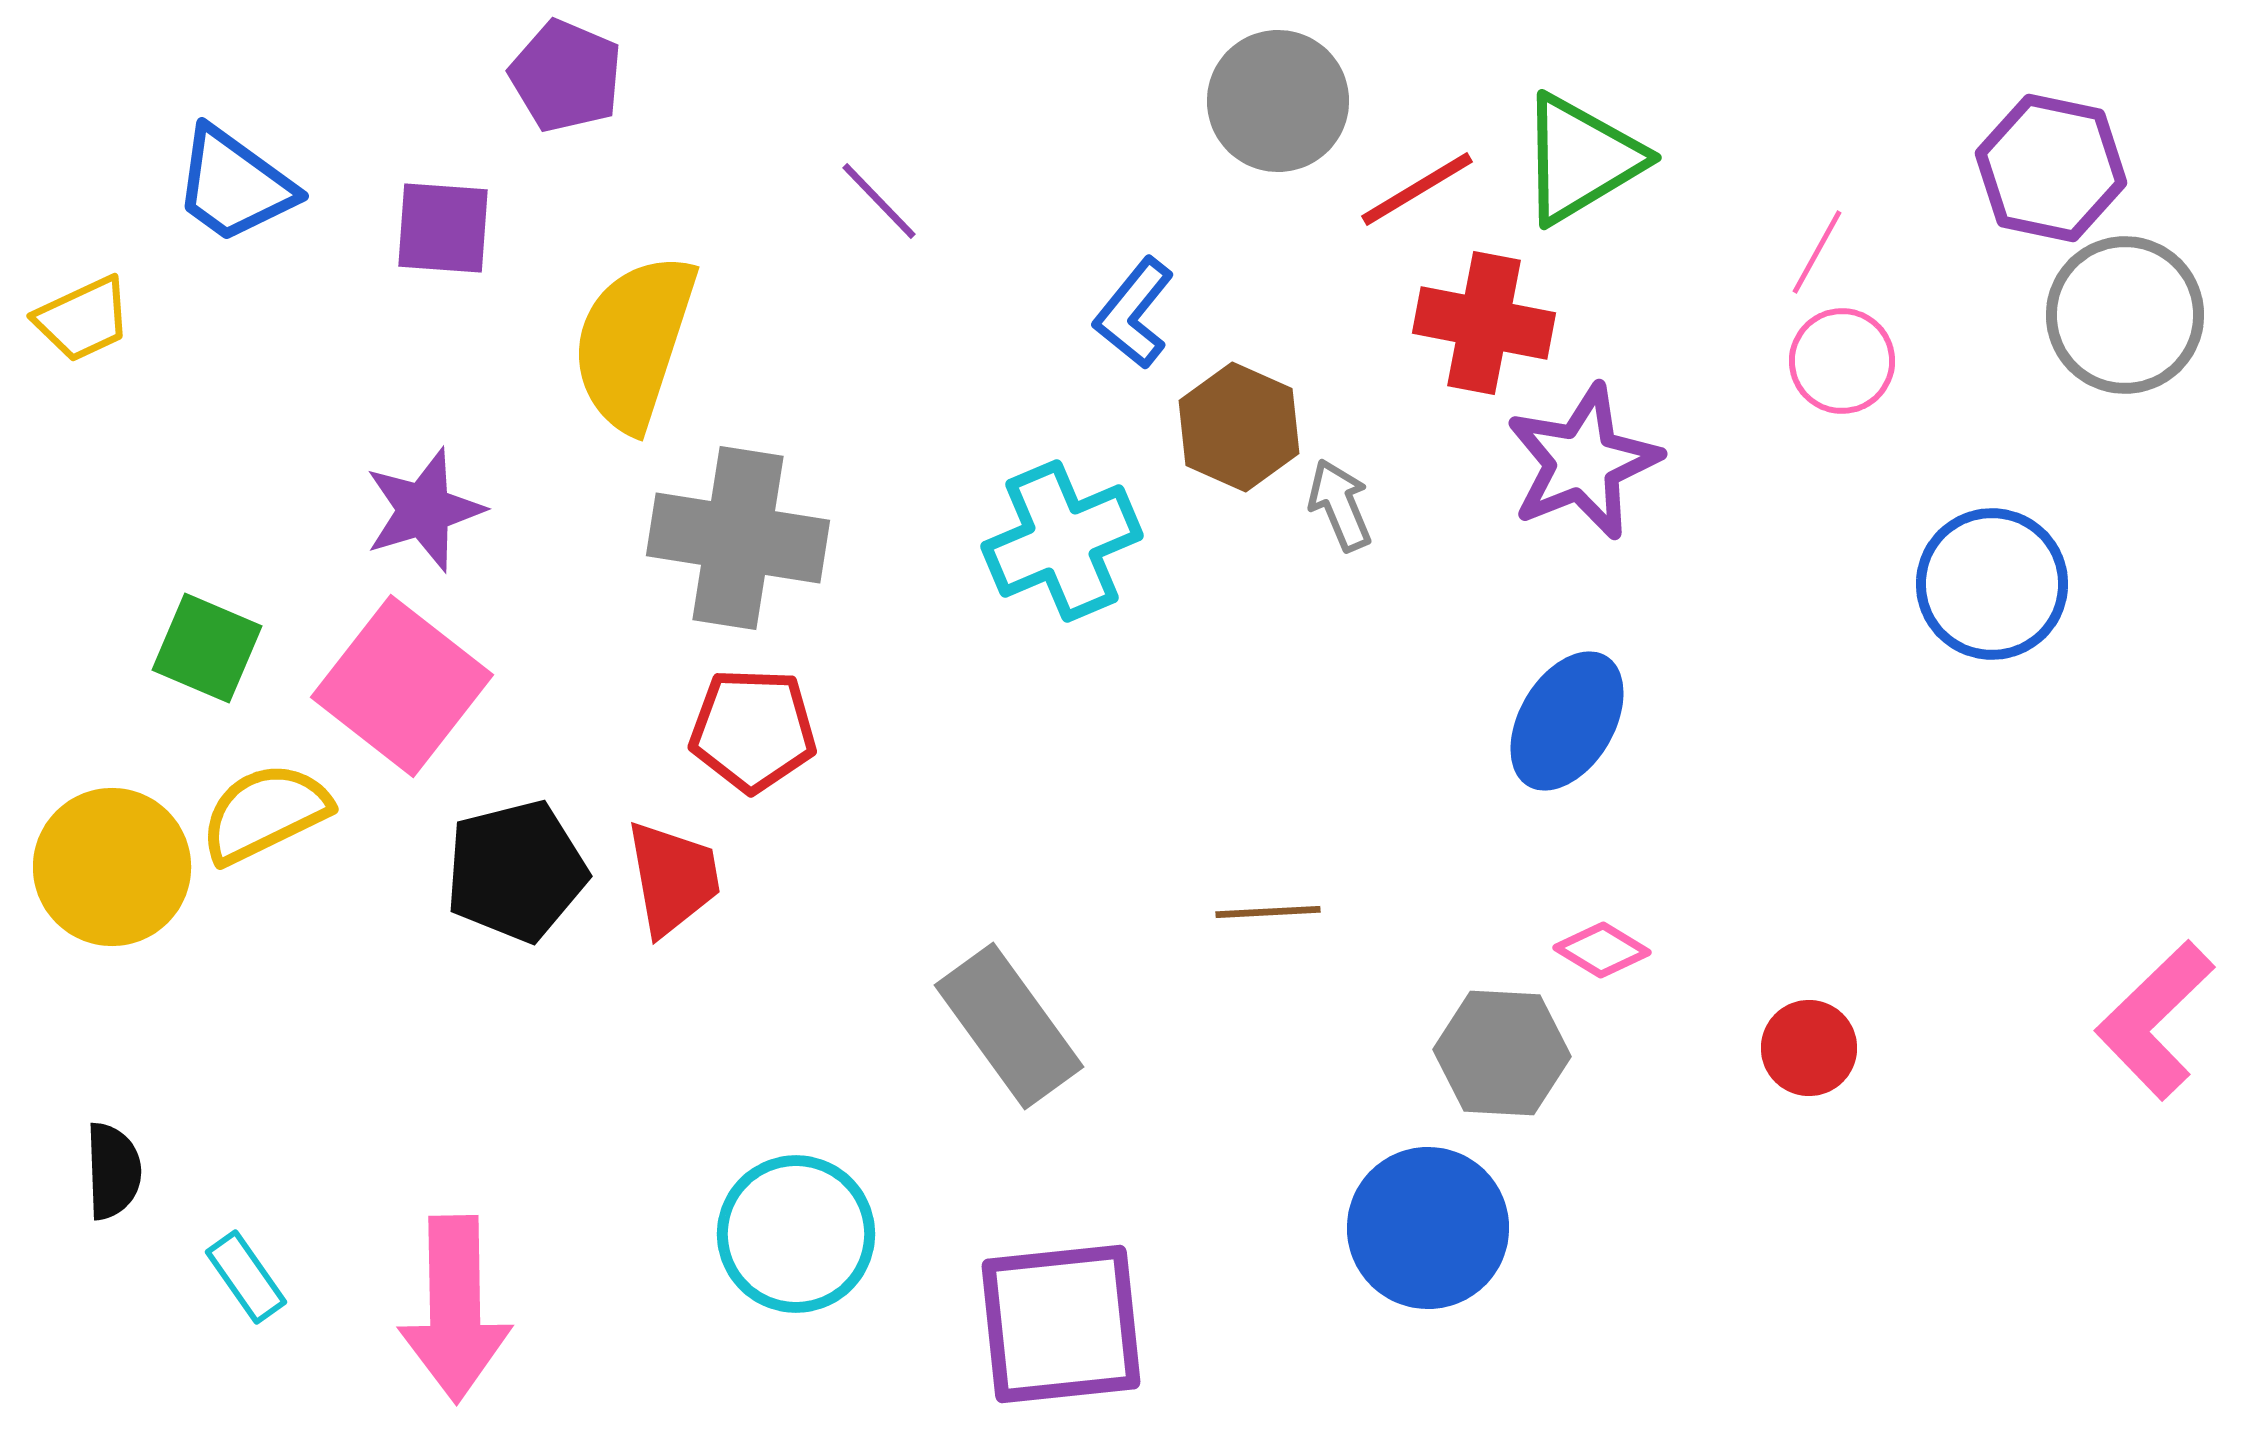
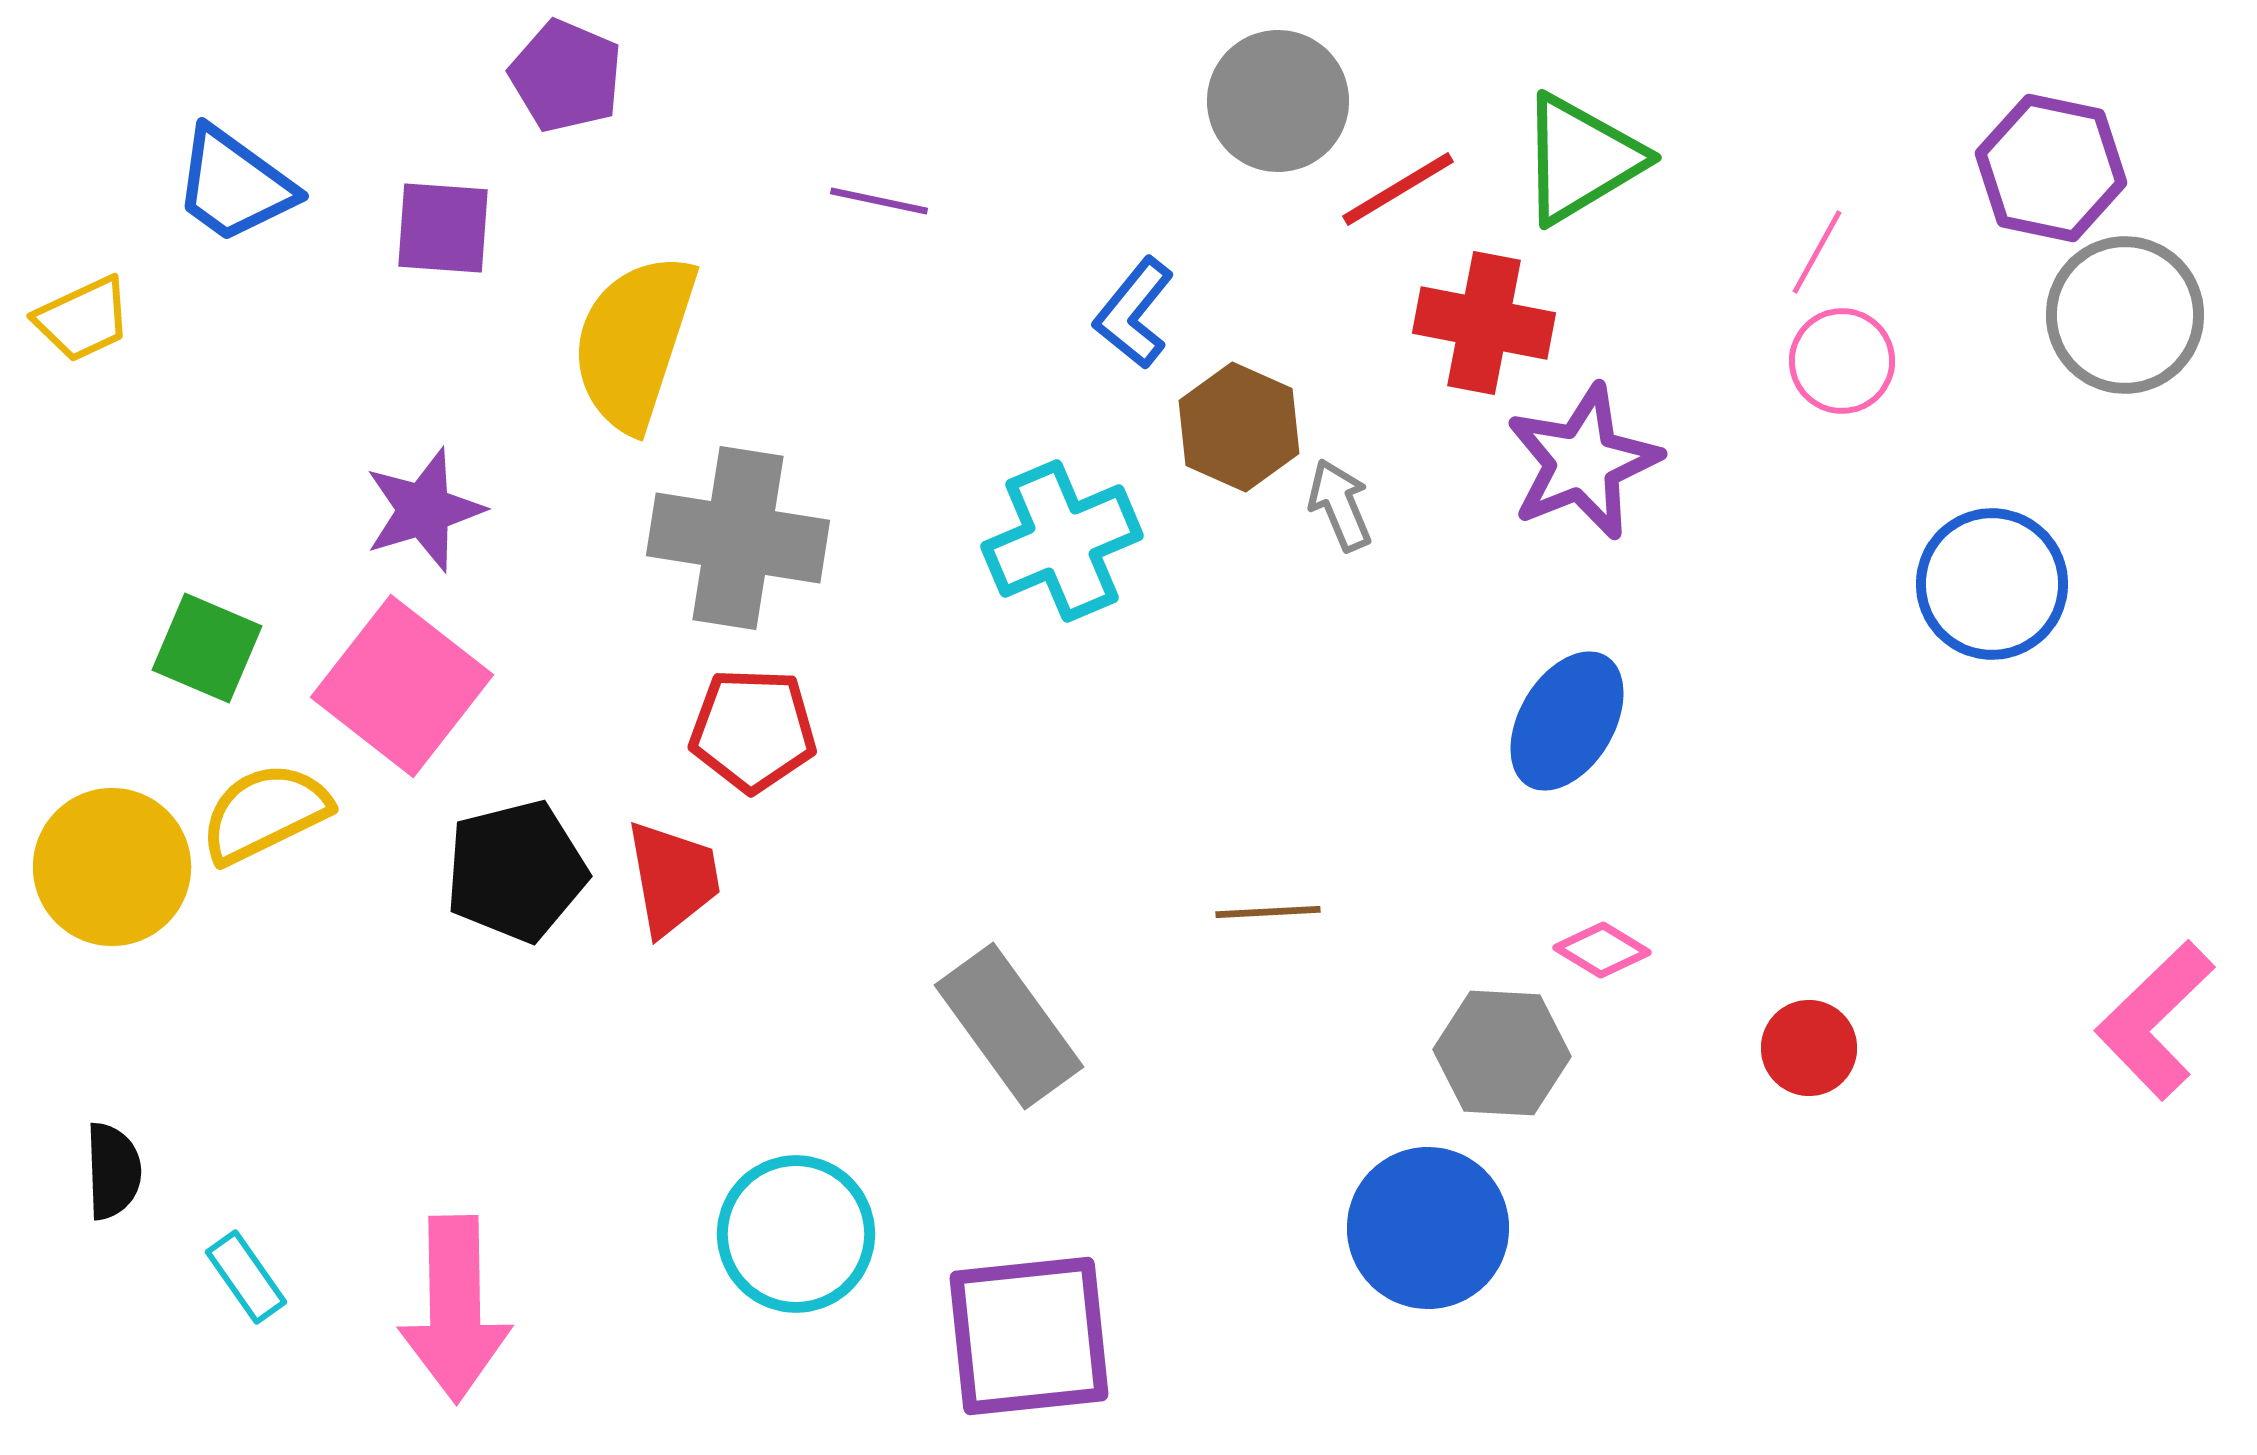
red line at (1417, 189): moved 19 px left
purple line at (879, 201): rotated 34 degrees counterclockwise
purple square at (1061, 1324): moved 32 px left, 12 px down
